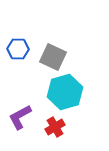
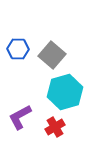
gray square: moved 1 px left, 2 px up; rotated 16 degrees clockwise
